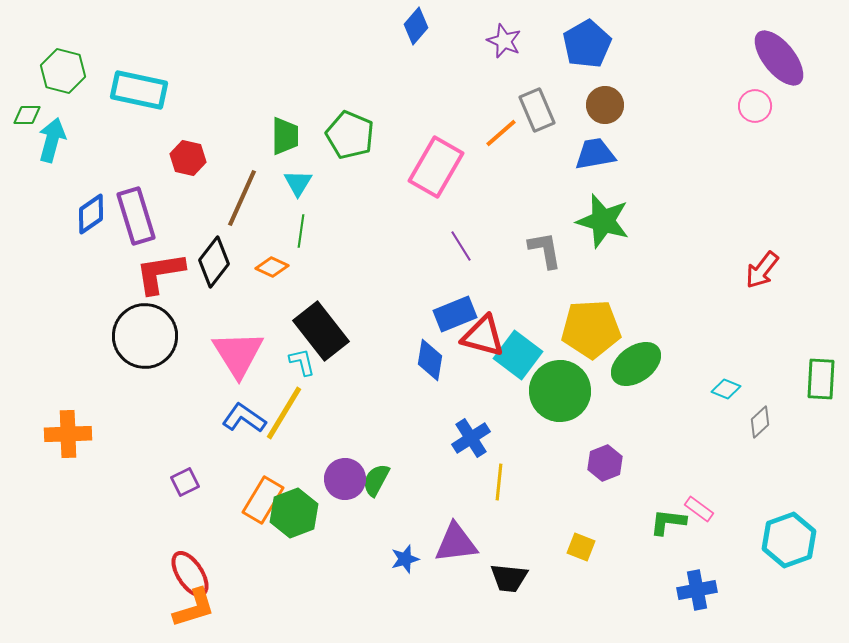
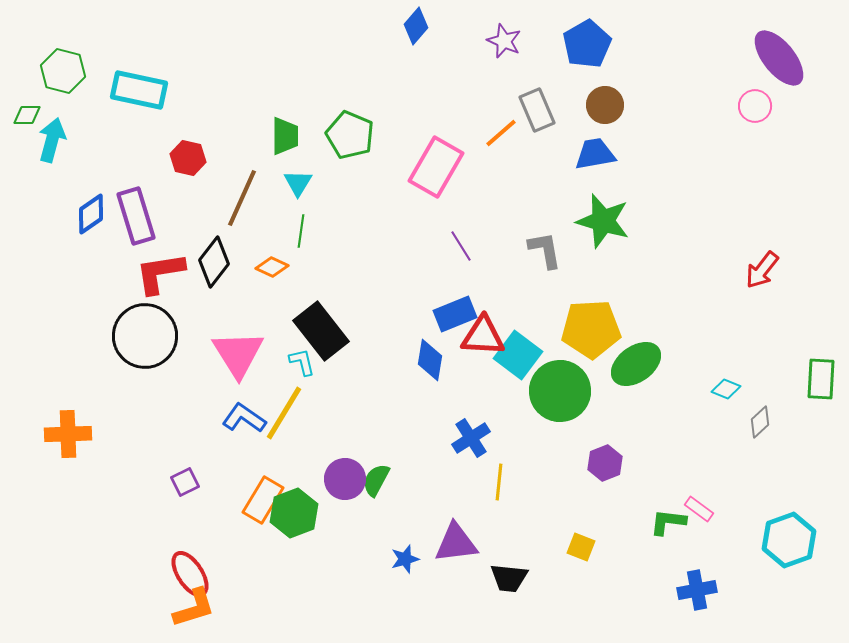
red triangle at (483, 336): rotated 12 degrees counterclockwise
